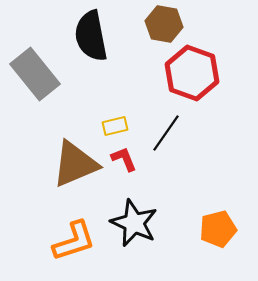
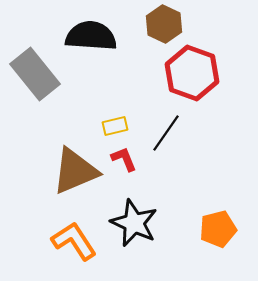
brown hexagon: rotated 15 degrees clockwise
black semicircle: rotated 105 degrees clockwise
brown triangle: moved 7 px down
orange L-shape: rotated 105 degrees counterclockwise
